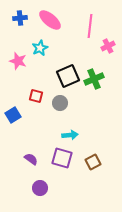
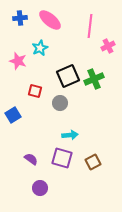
red square: moved 1 px left, 5 px up
